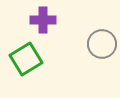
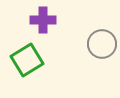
green square: moved 1 px right, 1 px down
